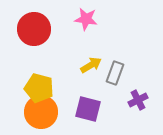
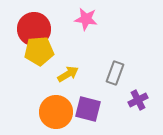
yellow arrow: moved 23 px left, 9 px down
yellow pentagon: moved 37 px up; rotated 20 degrees counterclockwise
orange circle: moved 15 px right
